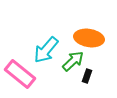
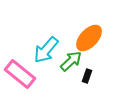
orange ellipse: rotated 56 degrees counterclockwise
green arrow: moved 2 px left
